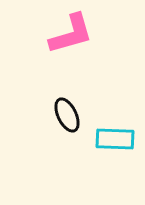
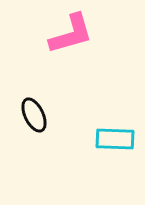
black ellipse: moved 33 px left
